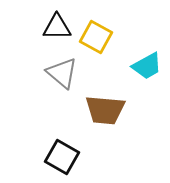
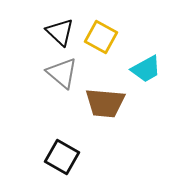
black triangle: moved 3 px right, 5 px down; rotated 44 degrees clockwise
yellow square: moved 5 px right
cyan trapezoid: moved 1 px left, 3 px down
brown trapezoid: moved 7 px up
